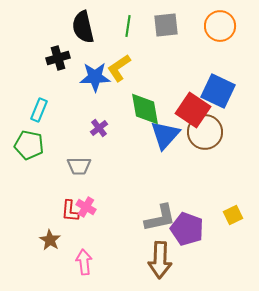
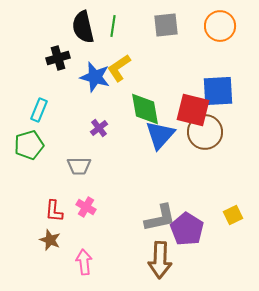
green line: moved 15 px left
blue star: rotated 16 degrees clockwise
blue square: rotated 28 degrees counterclockwise
red square: rotated 20 degrees counterclockwise
blue triangle: moved 5 px left
green pentagon: rotated 28 degrees counterclockwise
red L-shape: moved 16 px left
purple pentagon: rotated 12 degrees clockwise
brown star: rotated 10 degrees counterclockwise
